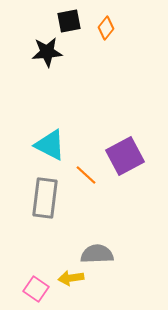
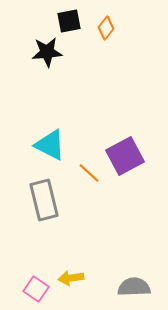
orange line: moved 3 px right, 2 px up
gray rectangle: moved 1 px left, 2 px down; rotated 21 degrees counterclockwise
gray semicircle: moved 37 px right, 33 px down
